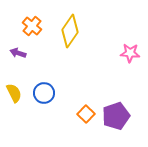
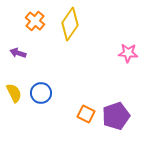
orange cross: moved 3 px right, 5 px up
yellow diamond: moved 7 px up
pink star: moved 2 px left
blue circle: moved 3 px left
orange square: rotated 18 degrees counterclockwise
